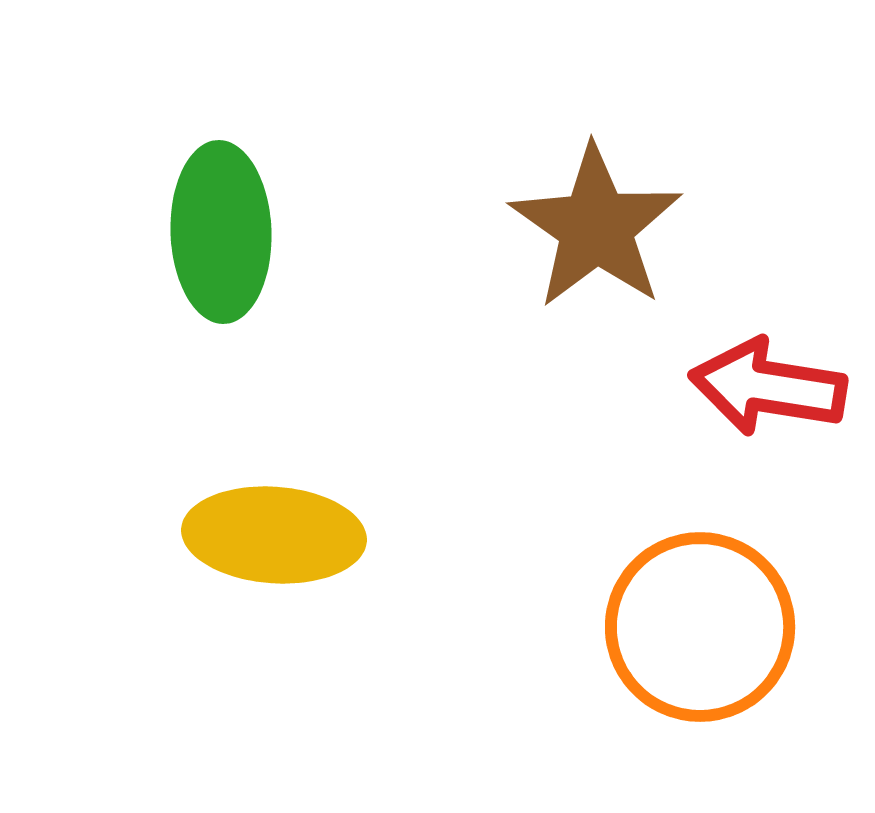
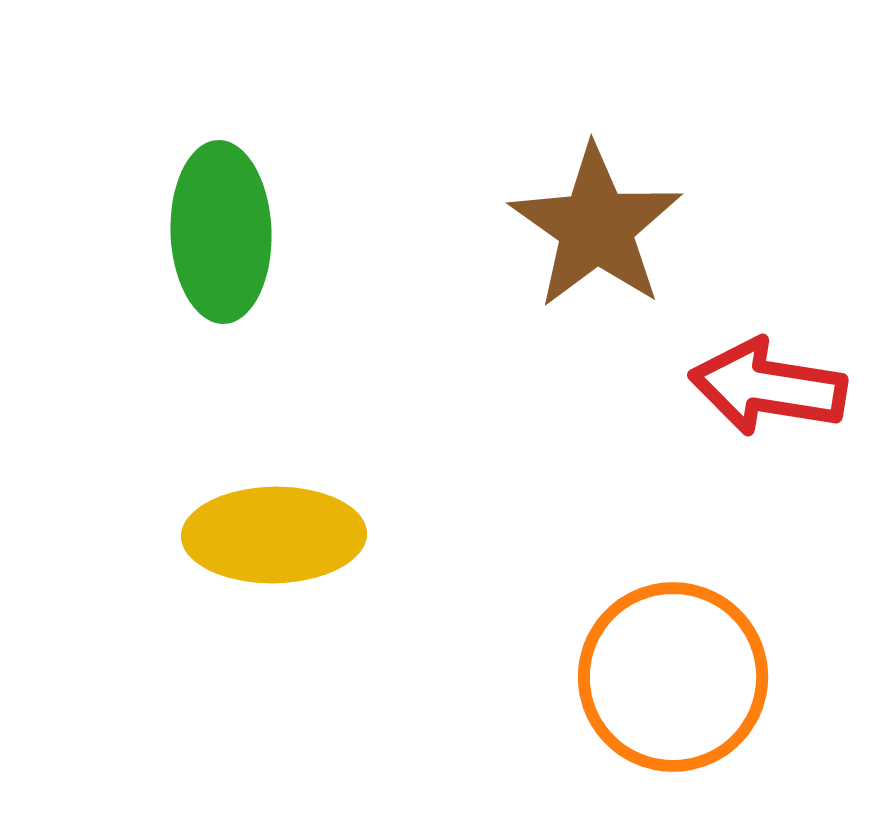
yellow ellipse: rotated 5 degrees counterclockwise
orange circle: moved 27 px left, 50 px down
